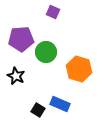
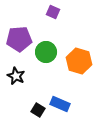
purple pentagon: moved 2 px left
orange hexagon: moved 8 px up
